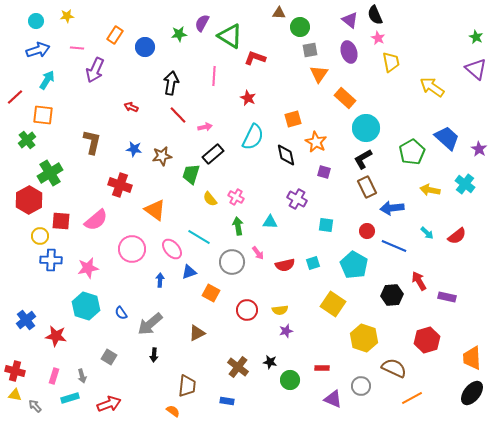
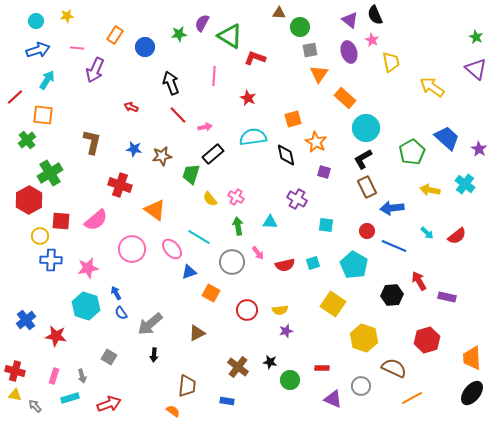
pink star at (378, 38): moved 6 px left, 2 px down
black arrow at (171, 83): rotated 30 degrees counterclockwise
cyan semicircle at (253, 137): rotated 124 degrees counterclockwise
blue arrow at (160, 280): moved 44 px left, 13 px down; rotated 32 degrees counterclockwise
